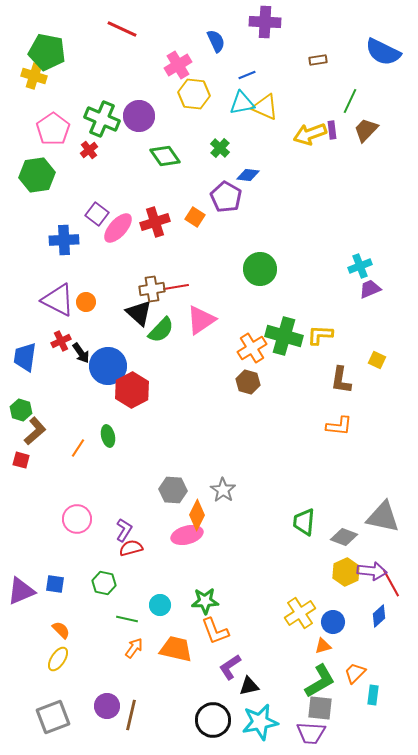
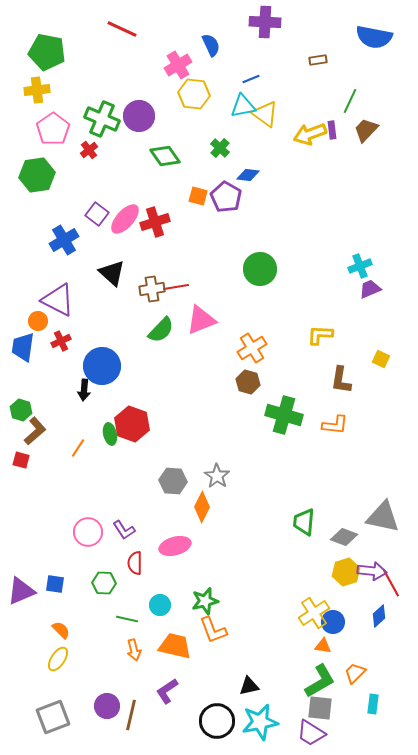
blue semicircle at (216, 41): moved 5 px left, 4 px down
blue semicircle at (383, 52): moved 9 px left, 15 px up; rotated 15 degrees counterclockwise
blue line at (247, 75): moved 4 px right, 4 px down
yellow cross at (34, 76): moved 3 px right, 14 px down; rotated 25 degrees counterclockwise
cyan triangle at (242, 103): moved 1 px right, 3 px down
yellow triangle at (265, 107): moved 7 px down; rotated 12 degrees clockwise
orange square at (195, 217): moved 3 px right, 21 px up; rotated 18 degrees counterclockwise
pink ellipse at (118, 228): moved 7 px right, 9 px up
blue cross at (64, 240): rotated 28 degrees counterclockwise
orange circle at (86, 302): moved 48 px left, 19 px down
black triangle at (139, 313): moved 27 px left, 40 px up
pink triangle at (201, 320): rotated 12 degrees clockwise
green cross at (284, 336): moved 79 px down
black arrow at (81, 353): moved 3 px right, 37 px down; rotated 40 degrees clockwise
blue trapezoid at (25, 357): moved 2 px left, 10 px up
yellow square at (377, 360): moved 4 px right, 1 px up
blue circle at (108, 366): moved 6 px left
red hexagon at (132, 390): moved 34 px down; rotated 12 degrees counterclockwise
orange L-shape at (339, 426): moved 4 px left, 1 px up
green ellipse at (108, 436): moved 2 px right, 2 px up
gray hexagon at (173, 490): moved 9 px up
gray star at (223, 490): moved 6 px left, 14 px up
orange diamond at (197, 515): moved 5 px right, 8 px up
pink circle at (77, 519): moved 11 px right, 13 px down
purple L-shape at (124, 530): rotated 115 degrees clockwise
pink ellipse at (187, 535): moved 12 px left, 11 px down
red semicircle at (131, 548): moved 4 px right, 15 px down; rotated 75 degrees counterclockwise
yellow hexagon at (346, 572): rotated 8 degrees clockwise
green hexagon at (104, 583): rotated 10 degrees counterclockwise
green star at (205, 601): rotated 12 degrees counterclockwise
yellow cross at (300, 613): moved 14 px right
orange L-shape at (215, 631): moved 2 px left, 1 px up
orange triangle at (323, 646): rotated 24 degrees clockwise
orange arrow at (134, 648): moved 2 px down; rotated 130 degrees clockwise
orange trapezoid at (176, 649): moved 1 px left, 3 px up
purple L-shape at (230, 667): moved 63 px left, 24 px down
cyan rectangle at (373, 695): moved 9 px down
black circle at (213, 720): moved 4 px right, 1 px down
purple trapezoid at (311, 733): rotated 28 degrees clockwise
